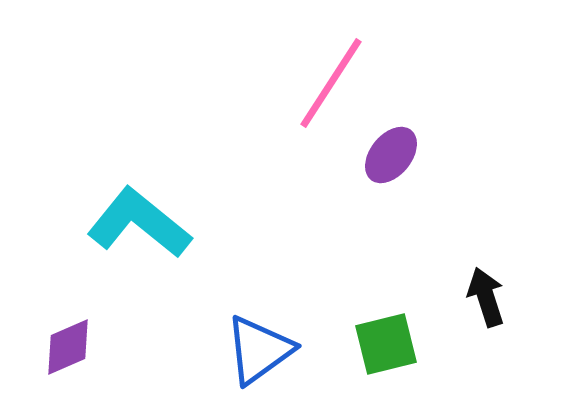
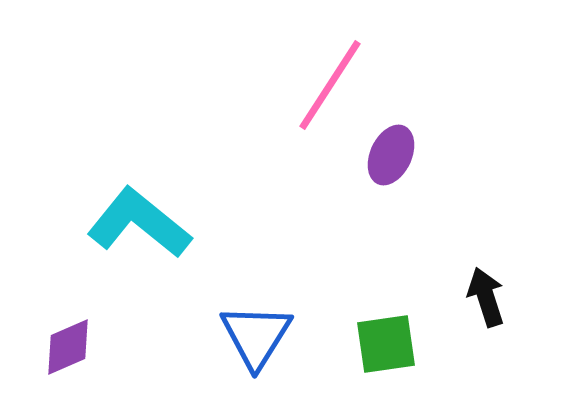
pink line: moved 1 px left, 2 px down
purple ellipse: rotated 14 degrees counterclockwise
green square: rotated 6 degrees clockwise
blue triangle: moved 3 px left, 14 px up; rotated 22 degrees counterclockwise
